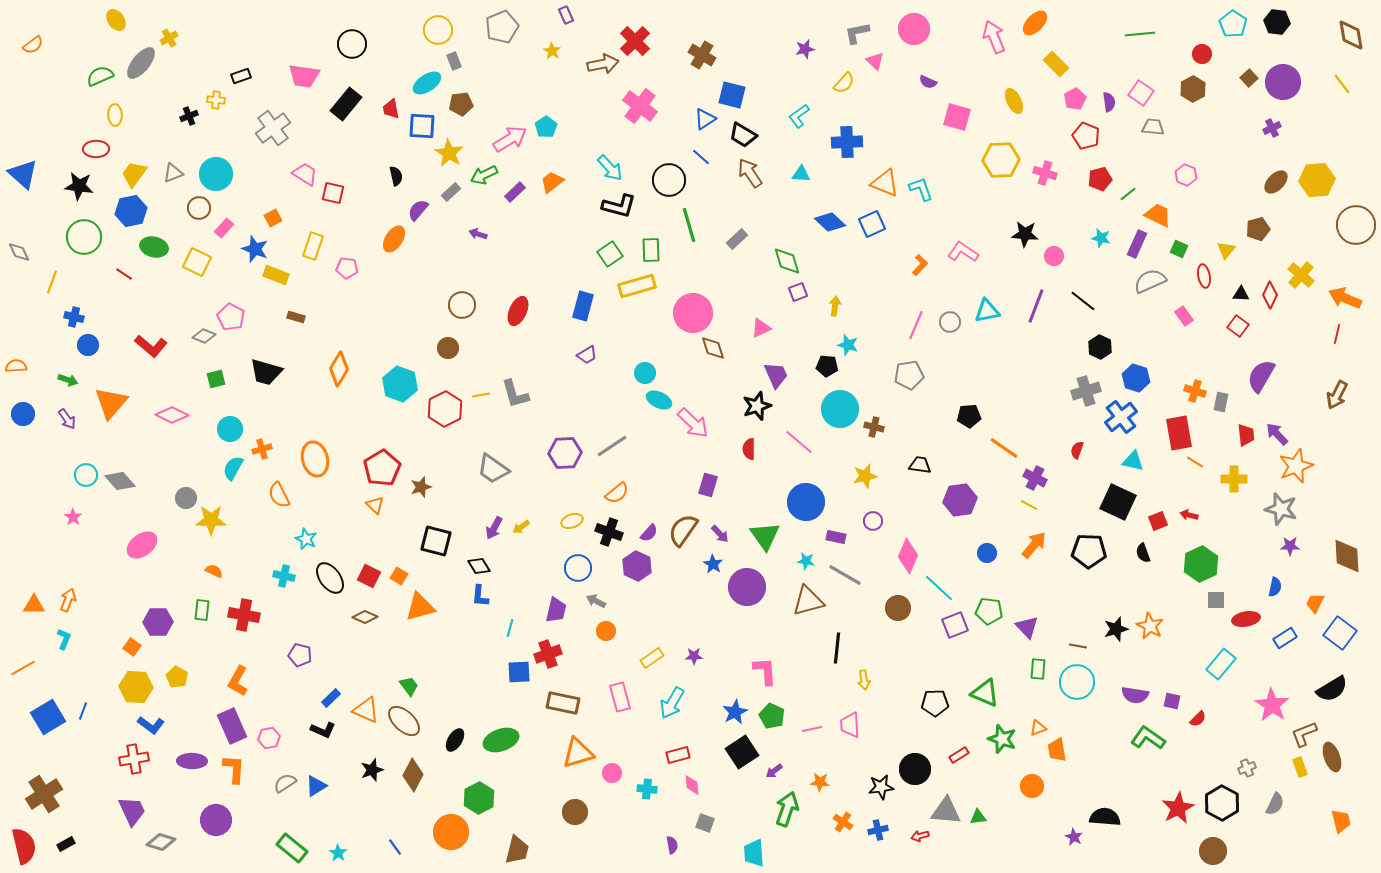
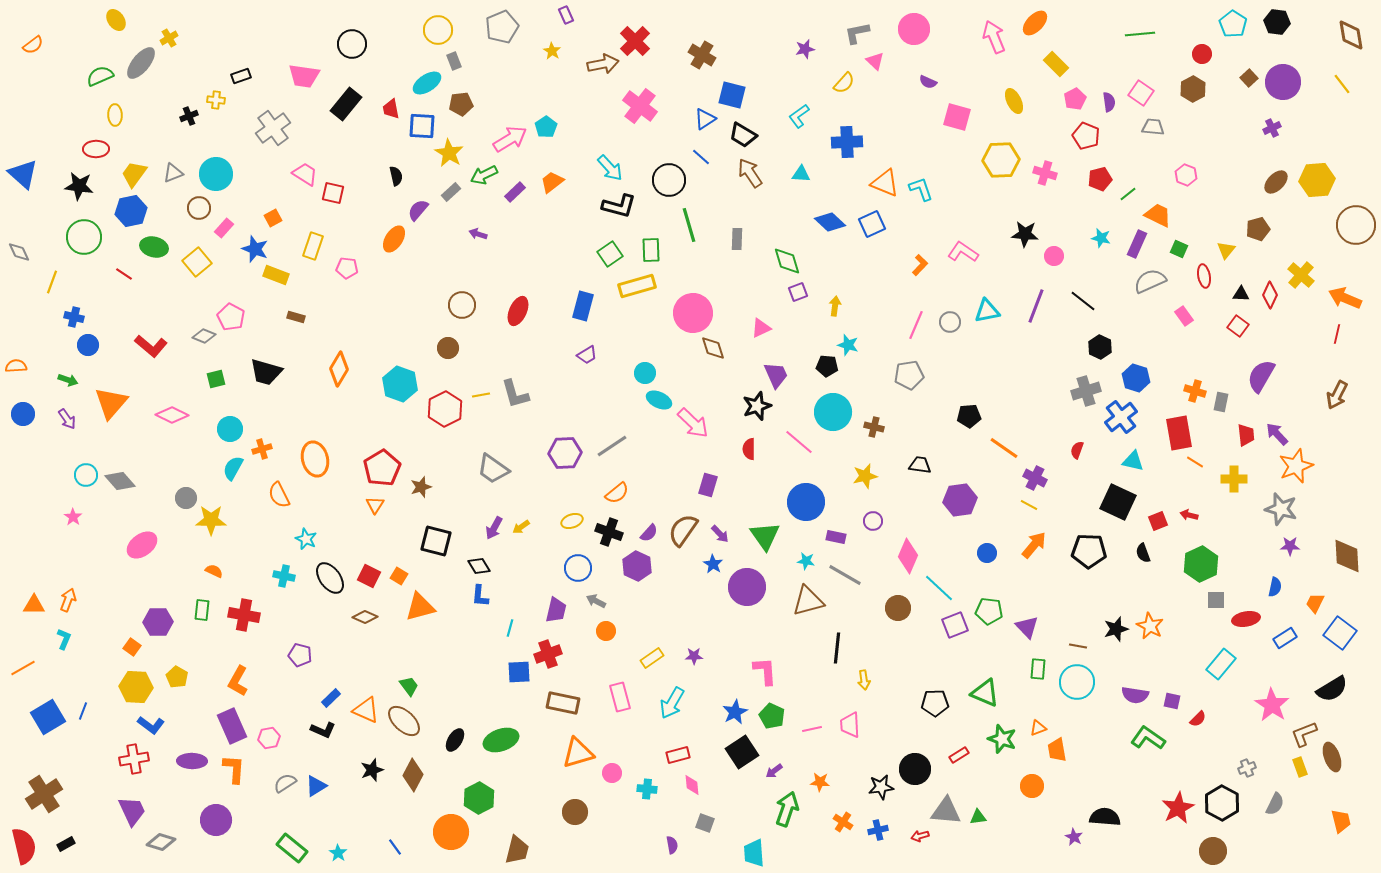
gray rectangle at (737, 239): rotated 45 degrees counterclockwise
yellow square at (197, 262): rotated 24 degrees clockwise
cyan circle at (840, 409): moved 7 px left, 3 px down
orange triangle at (375, 505): rotated 18 degrees clockwise
